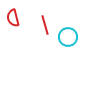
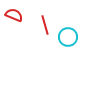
red semicircle: moved 1 px right, 3 px up; rotated 126 degrees clockwise
